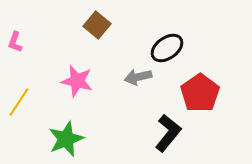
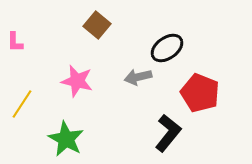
pink L-shape: rotated 20 degrees counterclockwise
red pentagon: rotated 15 degrees counterclockwise
yellow line: moved 3 px right, 2 px down
green star: rotated 21 degrees counterclockwise
